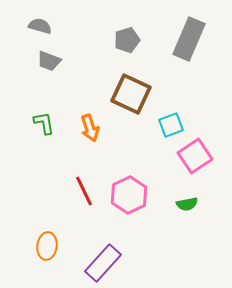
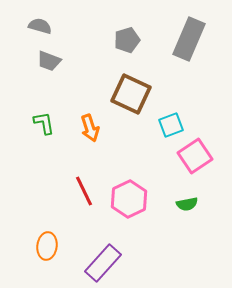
pink hexagon: moved 4 px down
